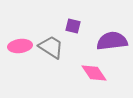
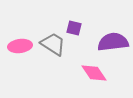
purple square: moved 1 px right, 2 px down
purple semicircle: moved 1 px right, 1 px down
gray trapezoid: moved 2 px right, 3 px up
